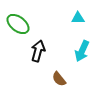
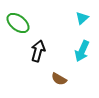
cyan triangle: moved 4 px right; rotated 40 degrees counterclockwise
green ellipse: moved 1 px up
brown semicircle: rotated 21 degrees counterclockwise
